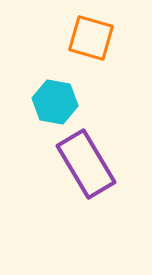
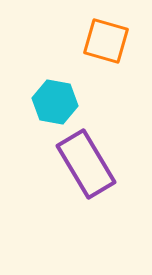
orange square: moved 15 px right, 3 px down
